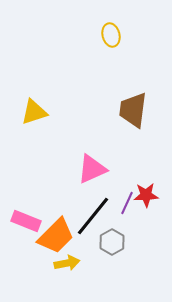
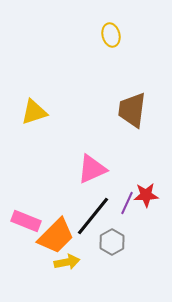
brown trapezoid: moved 1 px left
yellow arrow: moved 1 px up
